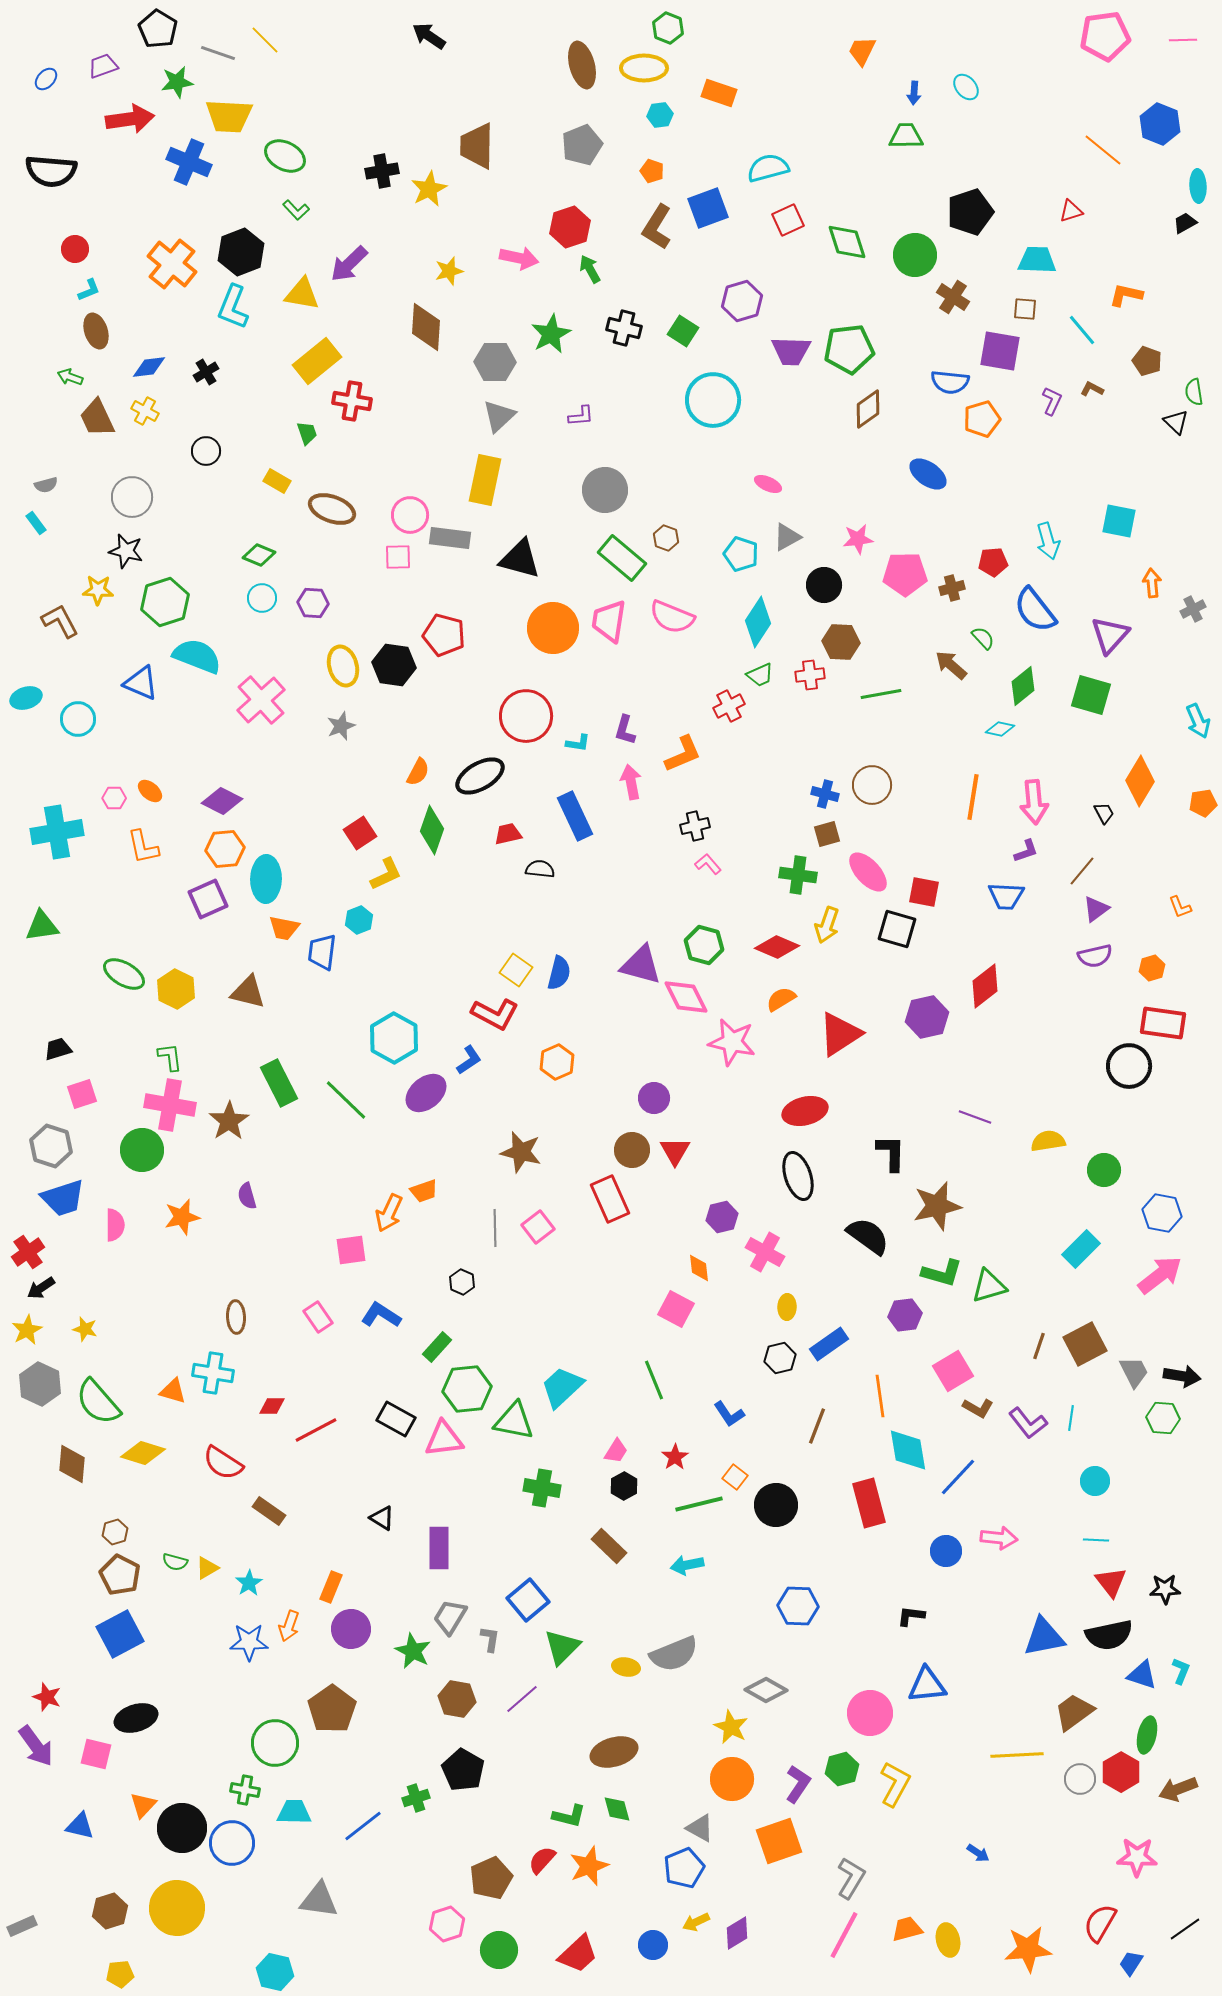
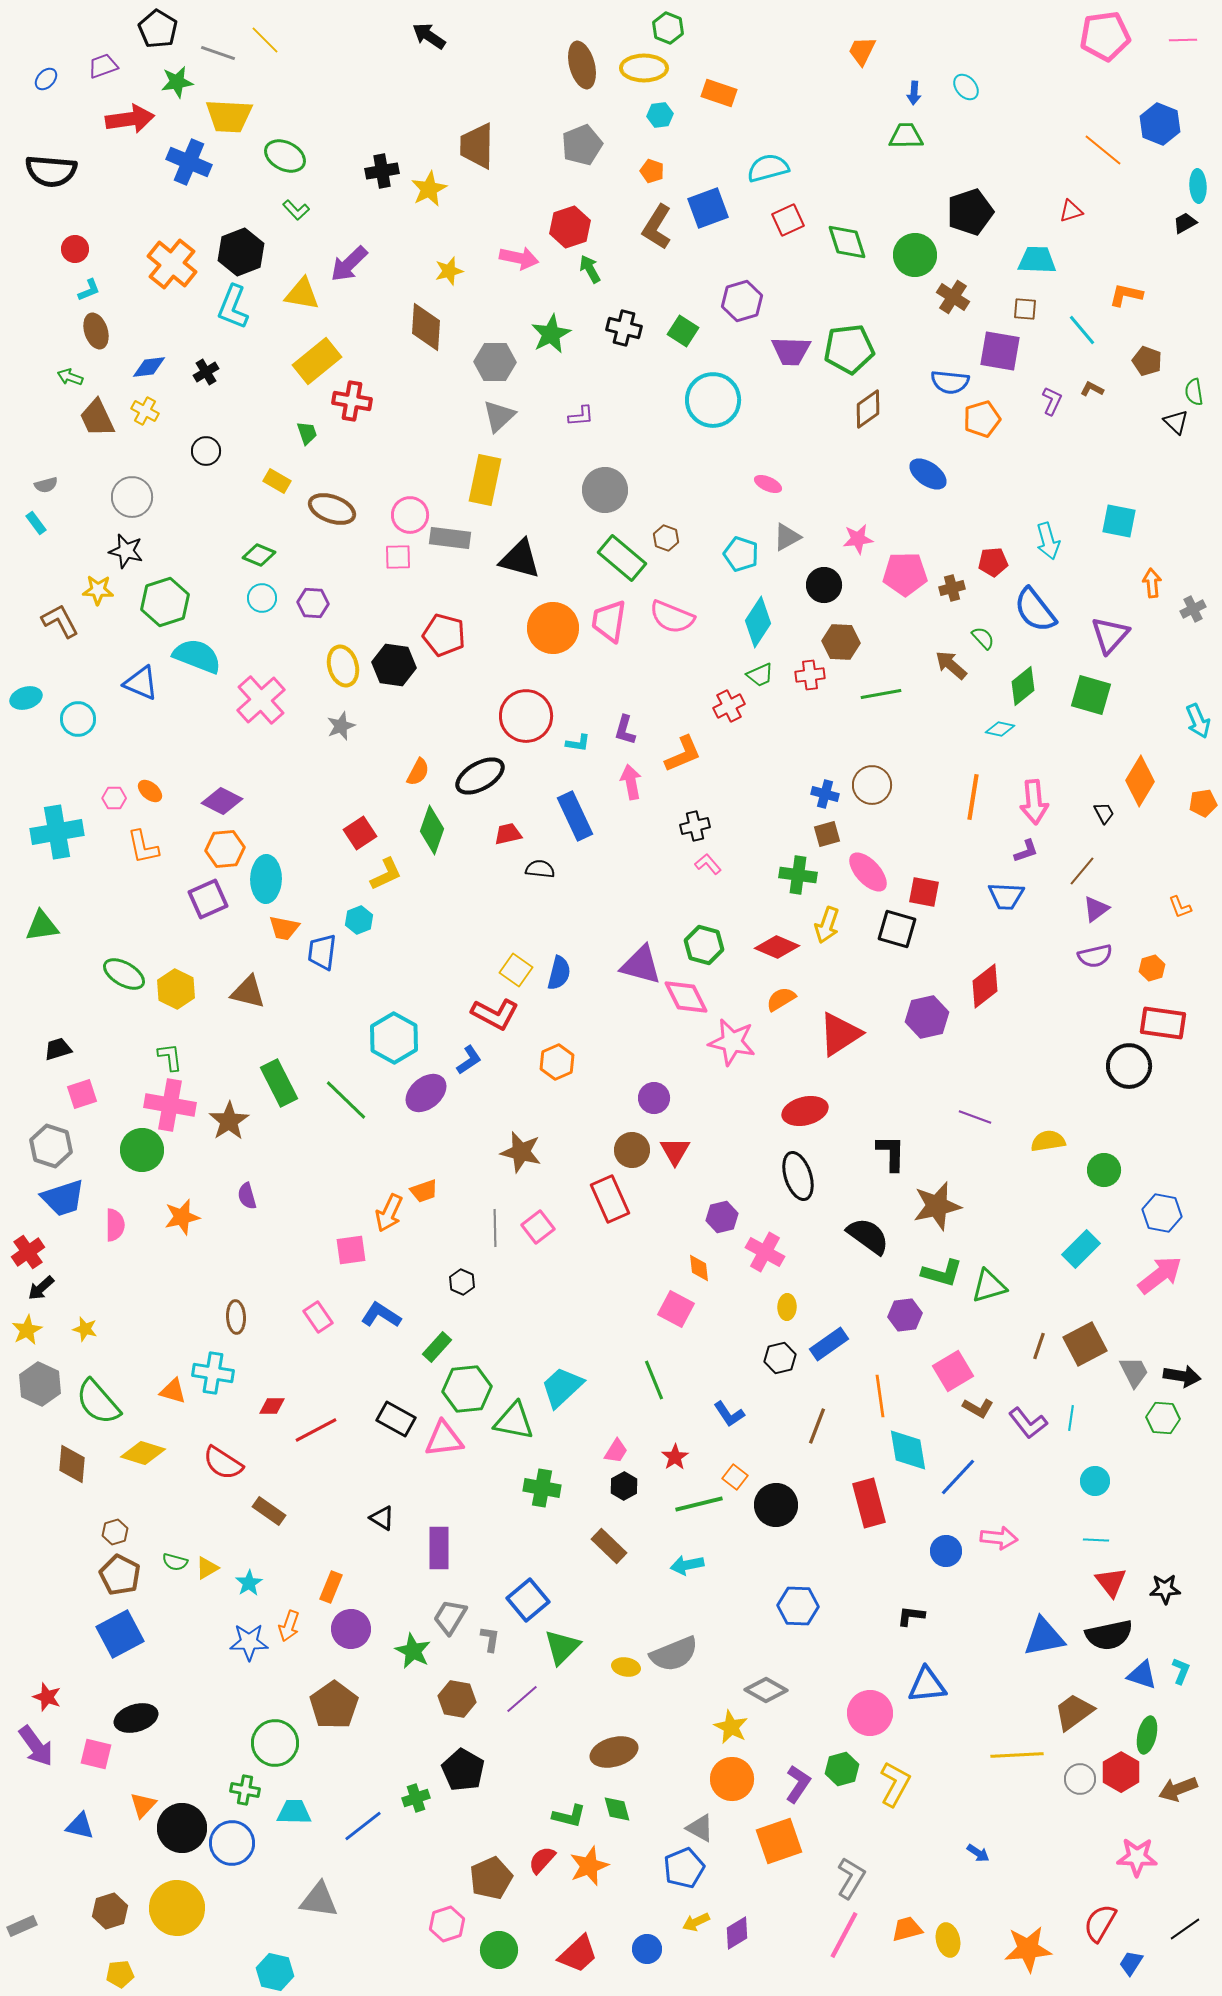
black arrow at (41, 1288): rotated 8 degrees counterclockwise
brown pentagon at (332, 1709): moved 2 px right, 4 px up
blue circle at (653, 1945): moved 6 px left, 4 px down
